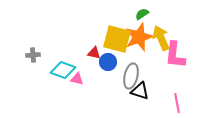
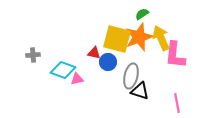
pink triangle: rotated 24 degrees counterclockwise
